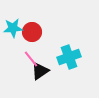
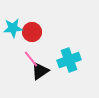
cyan cross: moved 3 px down
